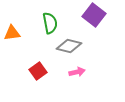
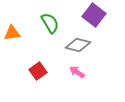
green semicircle: rotated 20 degrees counterclockwise
gray diamond: moved 9 px right, 1 px up
pink arrow: rotated 133 degrees counterclockwise
